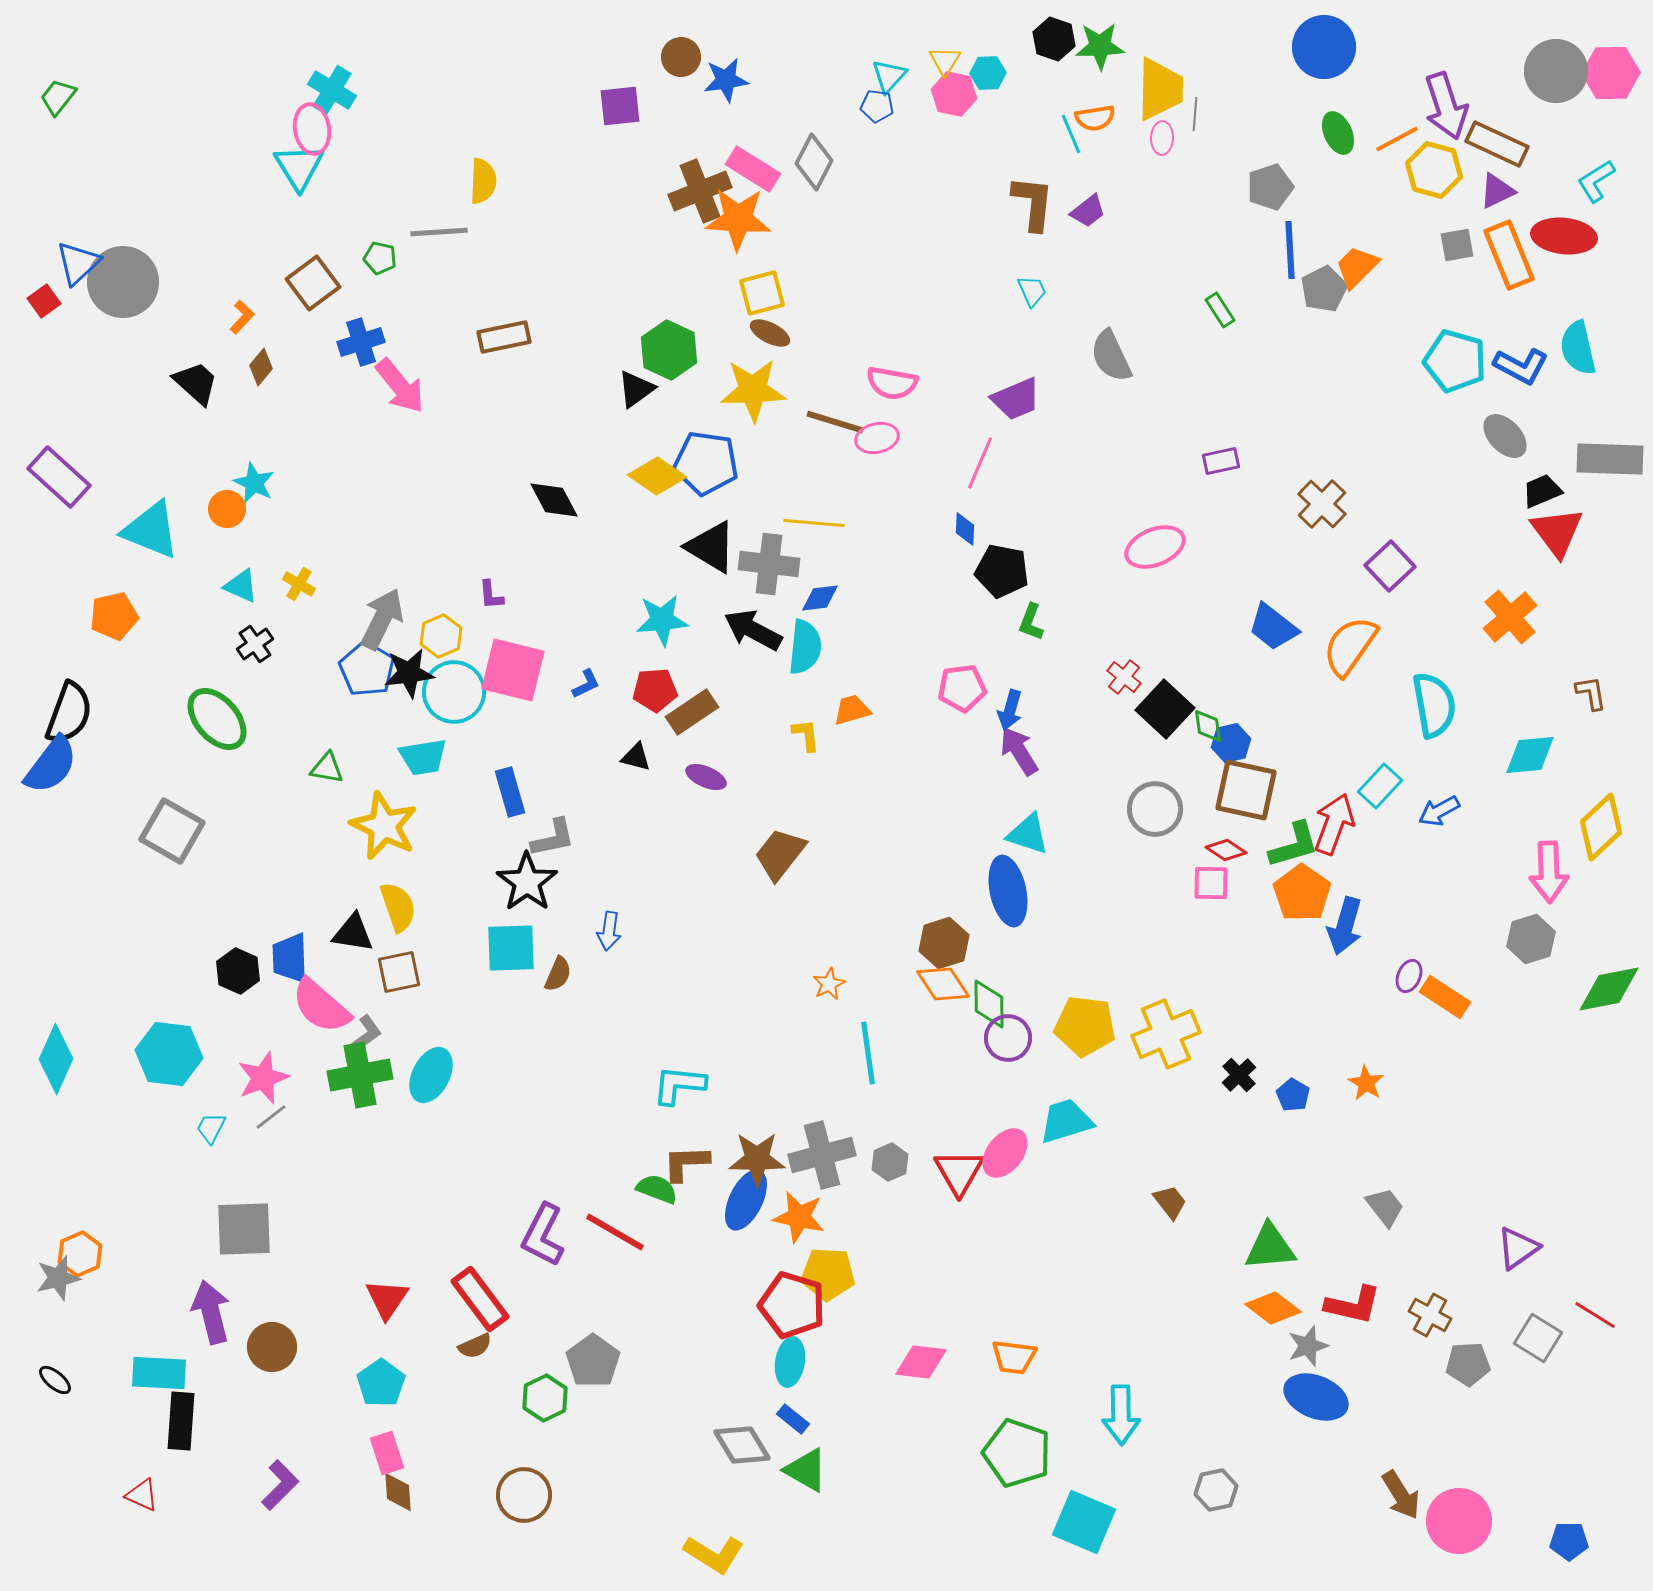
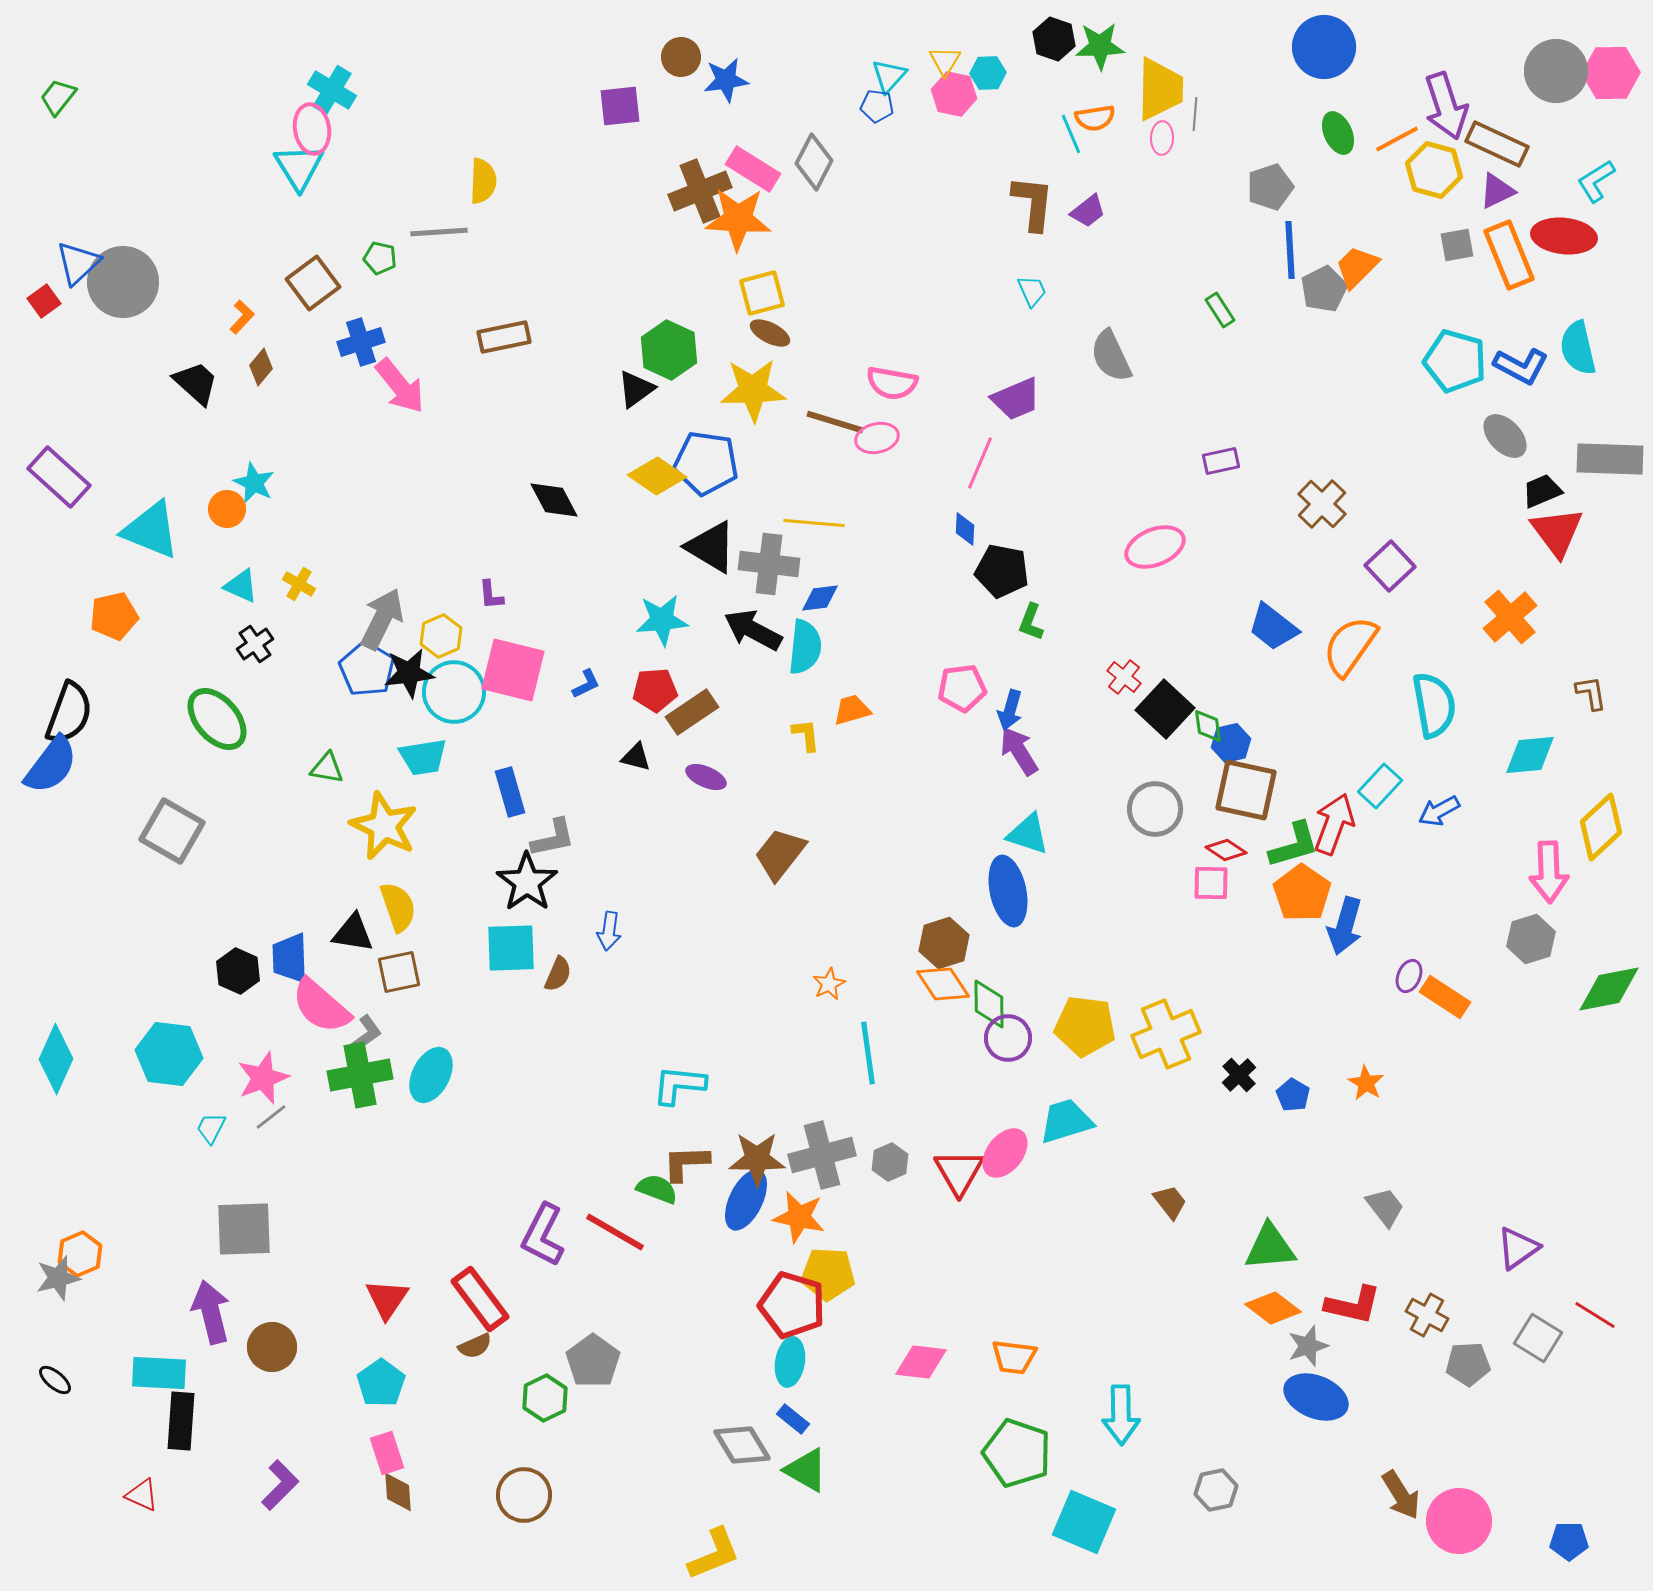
brown cross at (1430, 1315): moved 3 px left
yellow L-shape at (714, 1554): rotated 54 degrees counterclockwise
